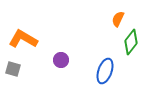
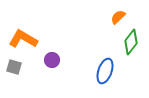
orange semicircle: moved 2 px up; rotated 21 degrees clockwise
purple circle: moved 9 px left
gray square: moved 1 px right, 2 px up
